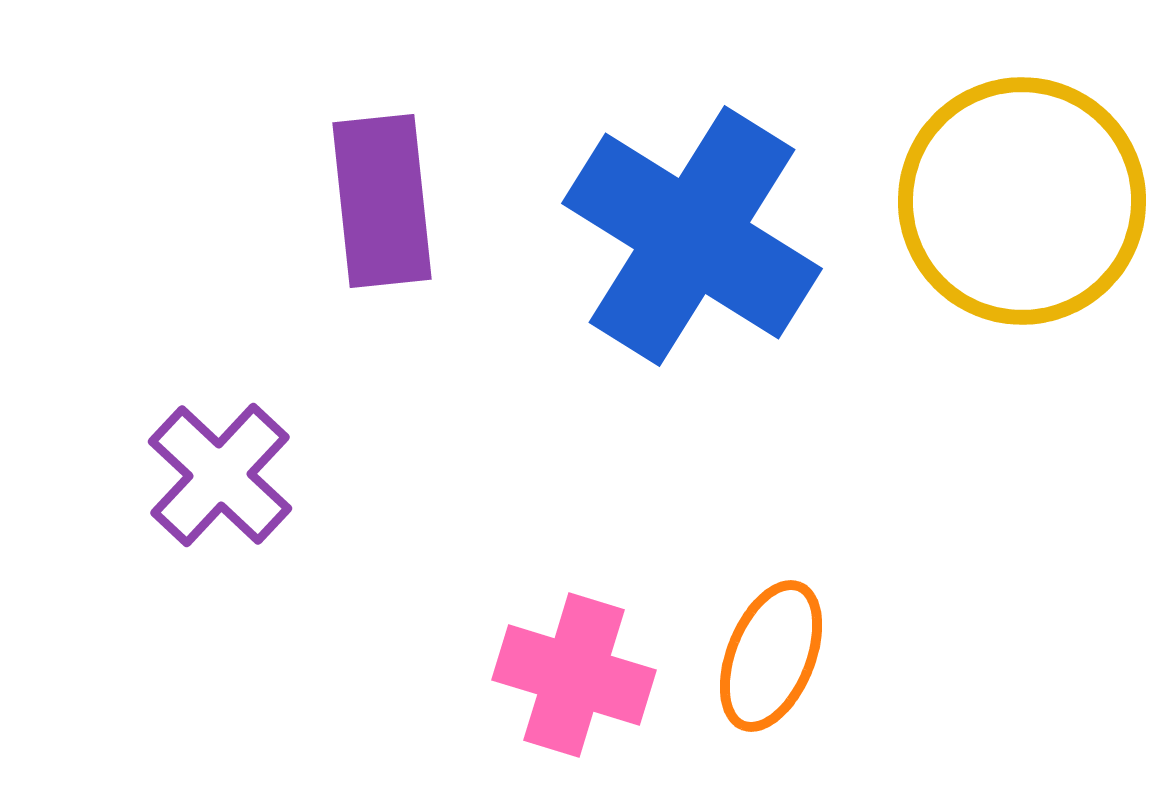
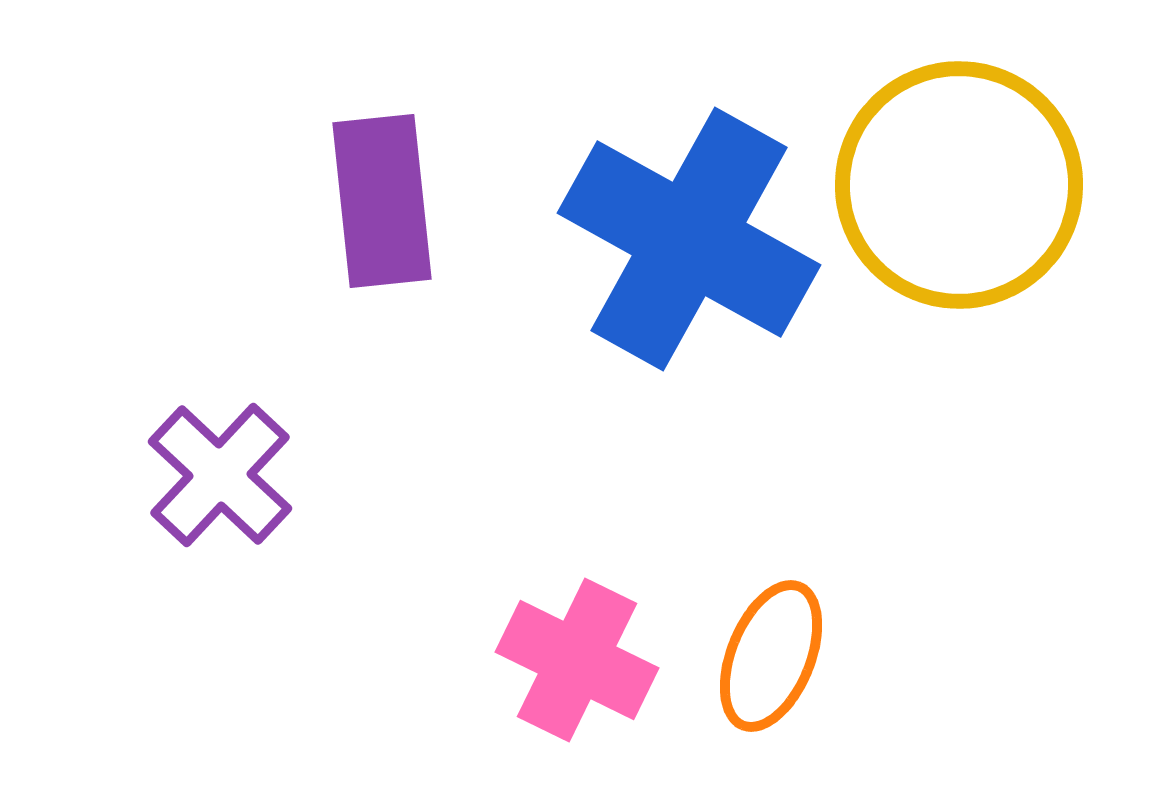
yellow circle: moved 63 px left, 16 px up
blue cross: moved 3 px left, 3 px down; rotated 3 degrees counterclockwise
pink cross: moved 3 px right, 15 px up; rotated 9 degrees clockwise
